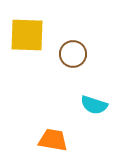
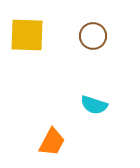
brown circle: moved 20 px right, 18 px up
orange trapezoid: moved 1 px left, 2 px down; rotated 108 degrees clockwise
